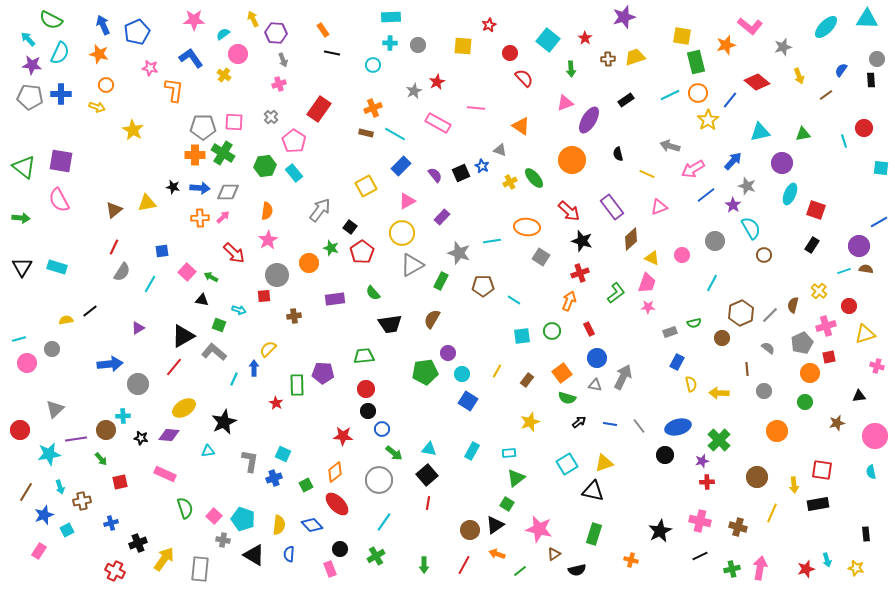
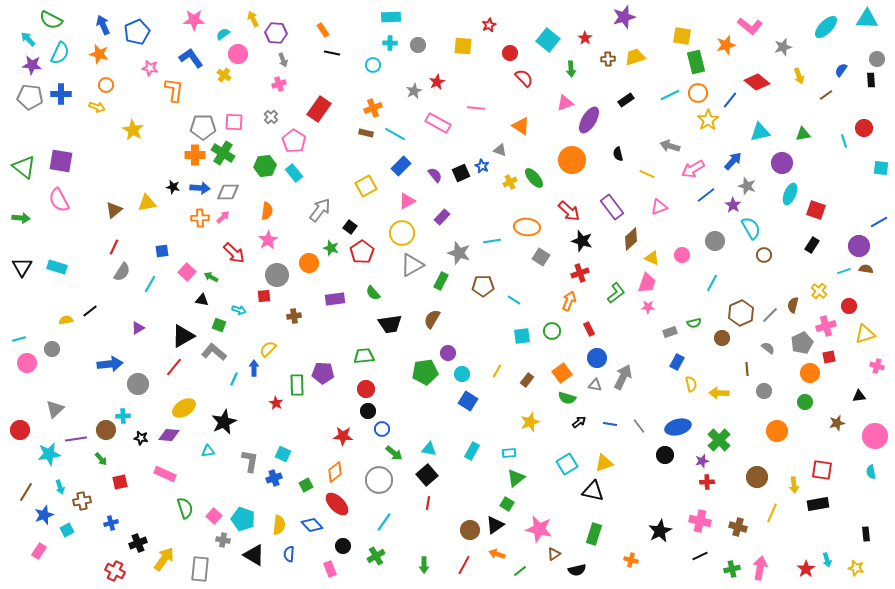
black circle at (340, 549): moved 3 px right, 3 px up
red star at (806, 569): rotated 18 degrees counterclockwise
